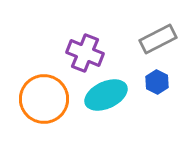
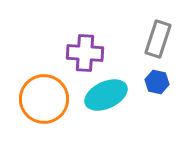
gray rectangle: rotated 45 degrees counterclockwise
purple cross: rotated 18 degrees counterclockwise
blue hexagon: rotated 15 degrees counterclockwise
